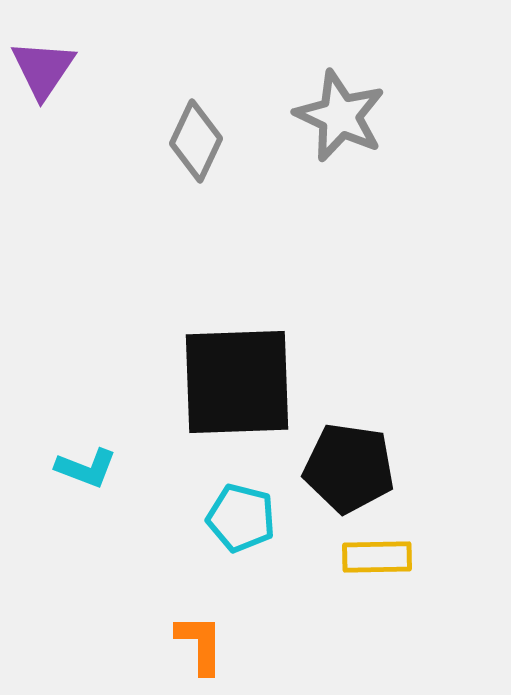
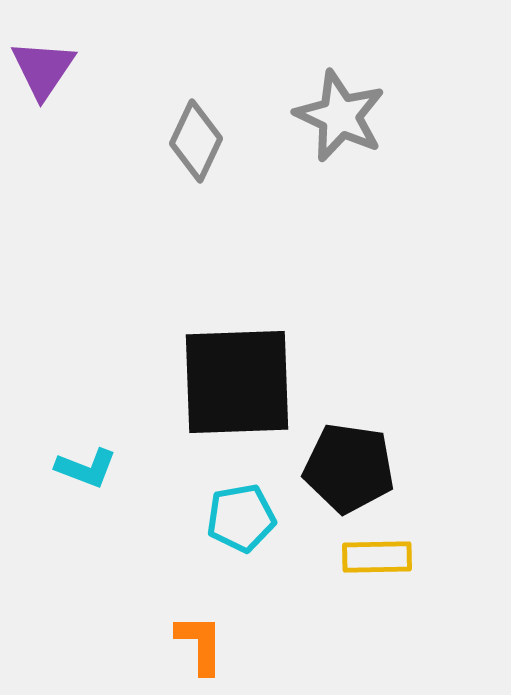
cyan pentagon: rotated 24 degrees counterclockwise
